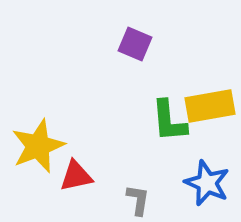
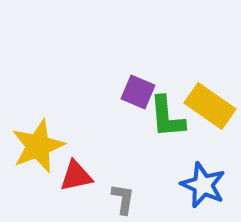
purple square: moved 3 px right, 48 px down
yellow rectangle: rotated 45 degrees clockwise
green L-shape: moved 2 px left, 4 px up
blue star: moved 4 px left, 2 px down
gray L-shape: moved 15 px left, 1 px up
